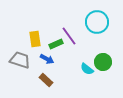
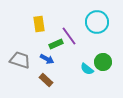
yellow rectangle: moved 4 px right, 15 px up
